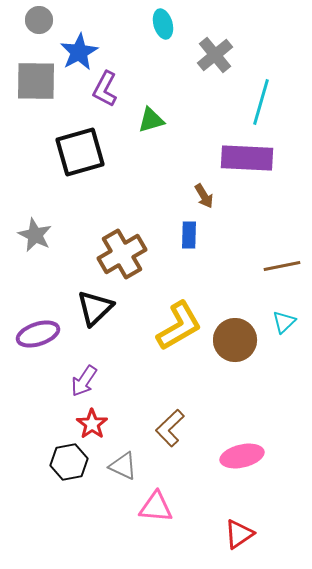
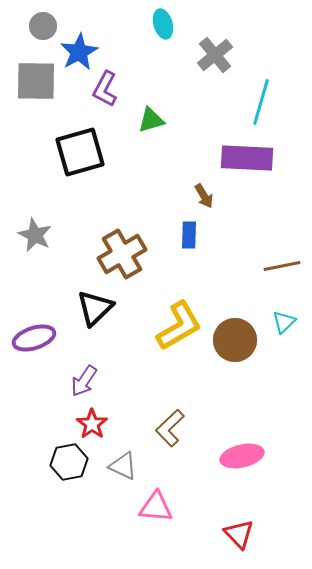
gray circle: moved 4 px right, 6 px down
purple ellipse: moved 4 px left, 4 px down
red triangle: rotated 40 degrees counterclockwise
